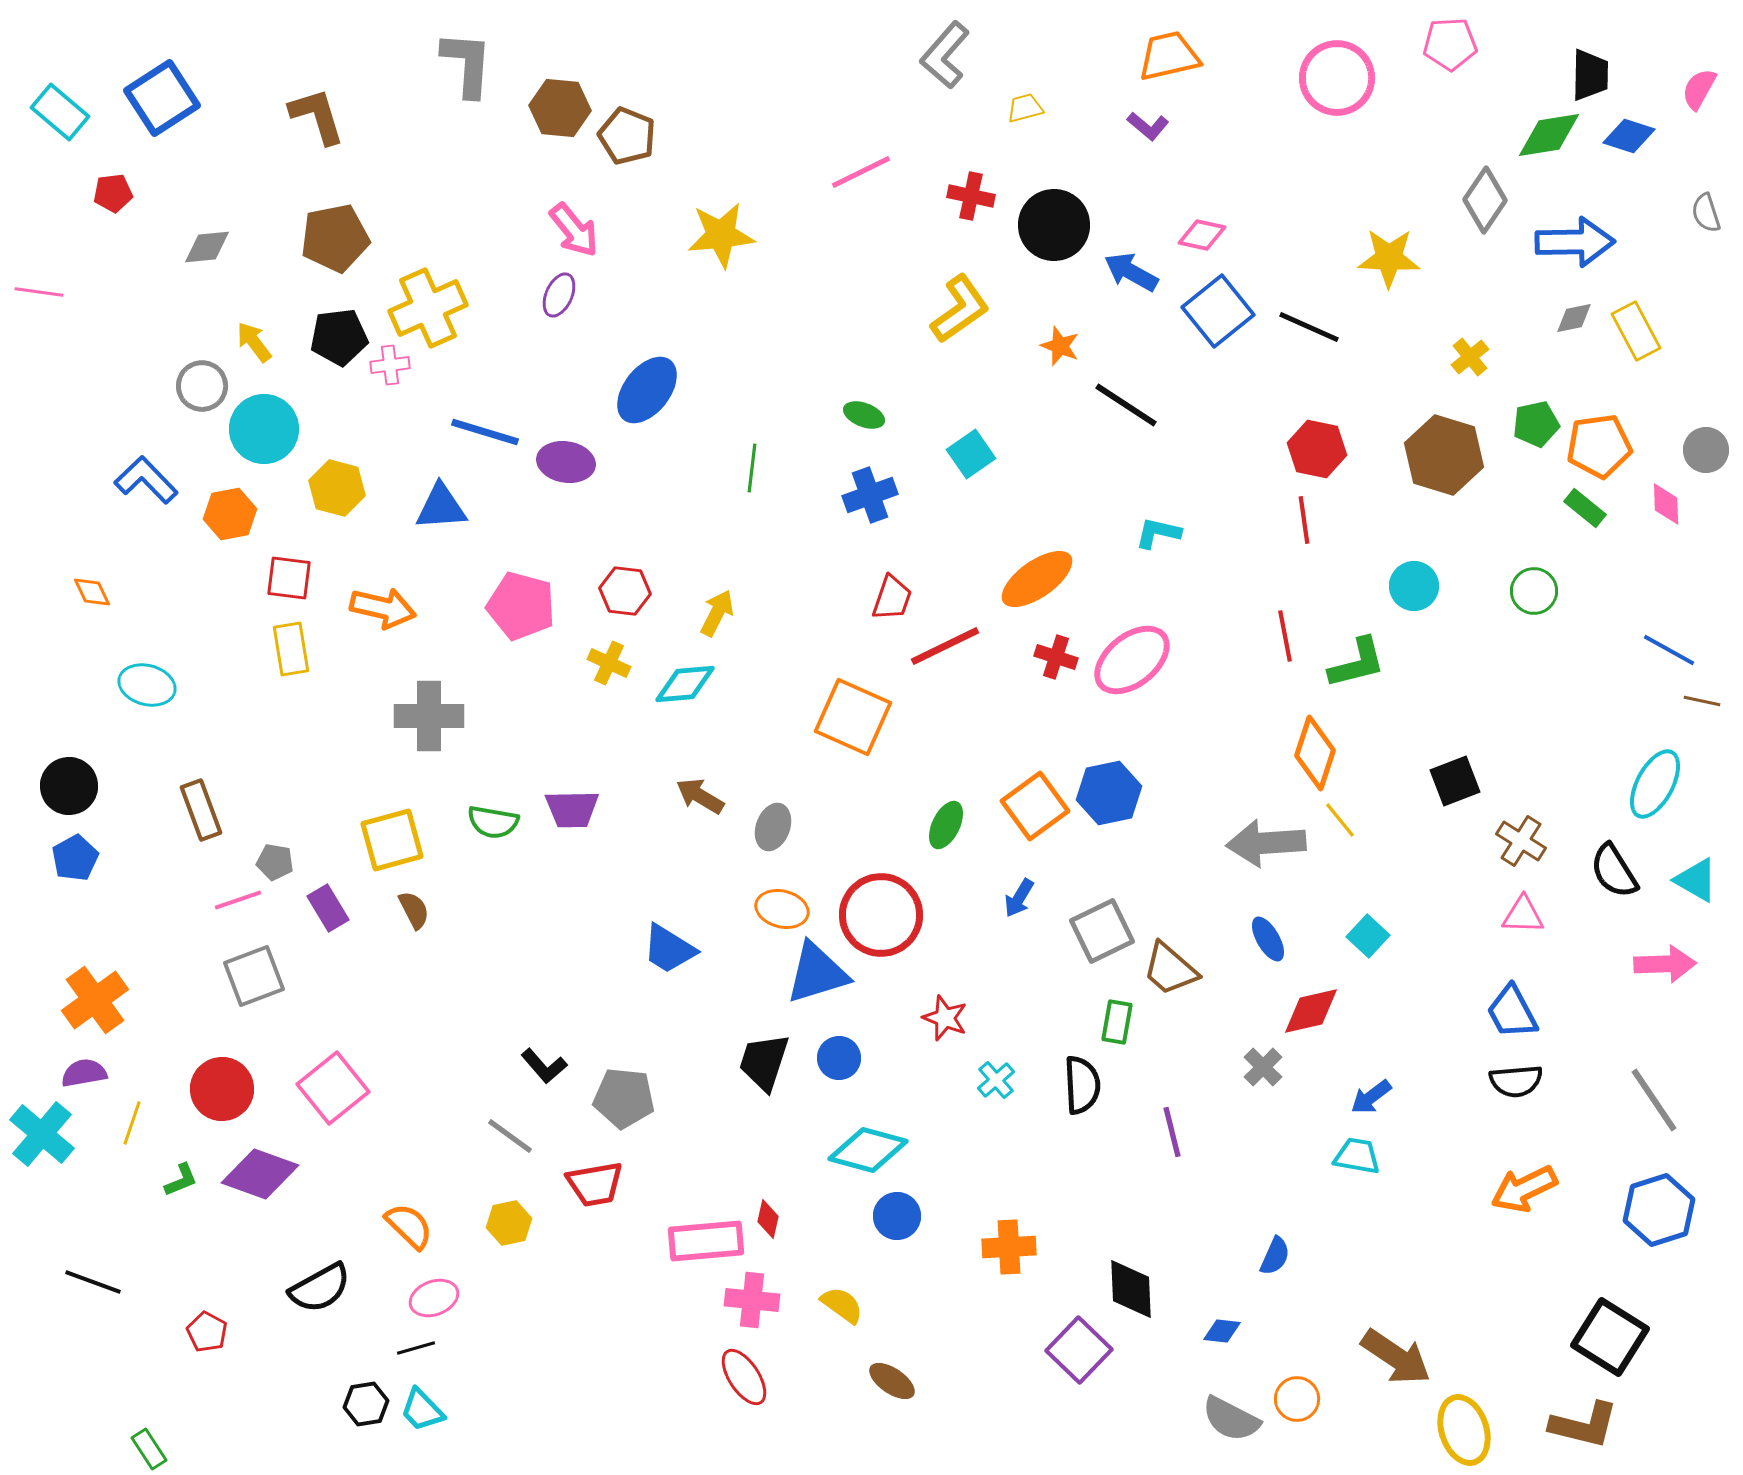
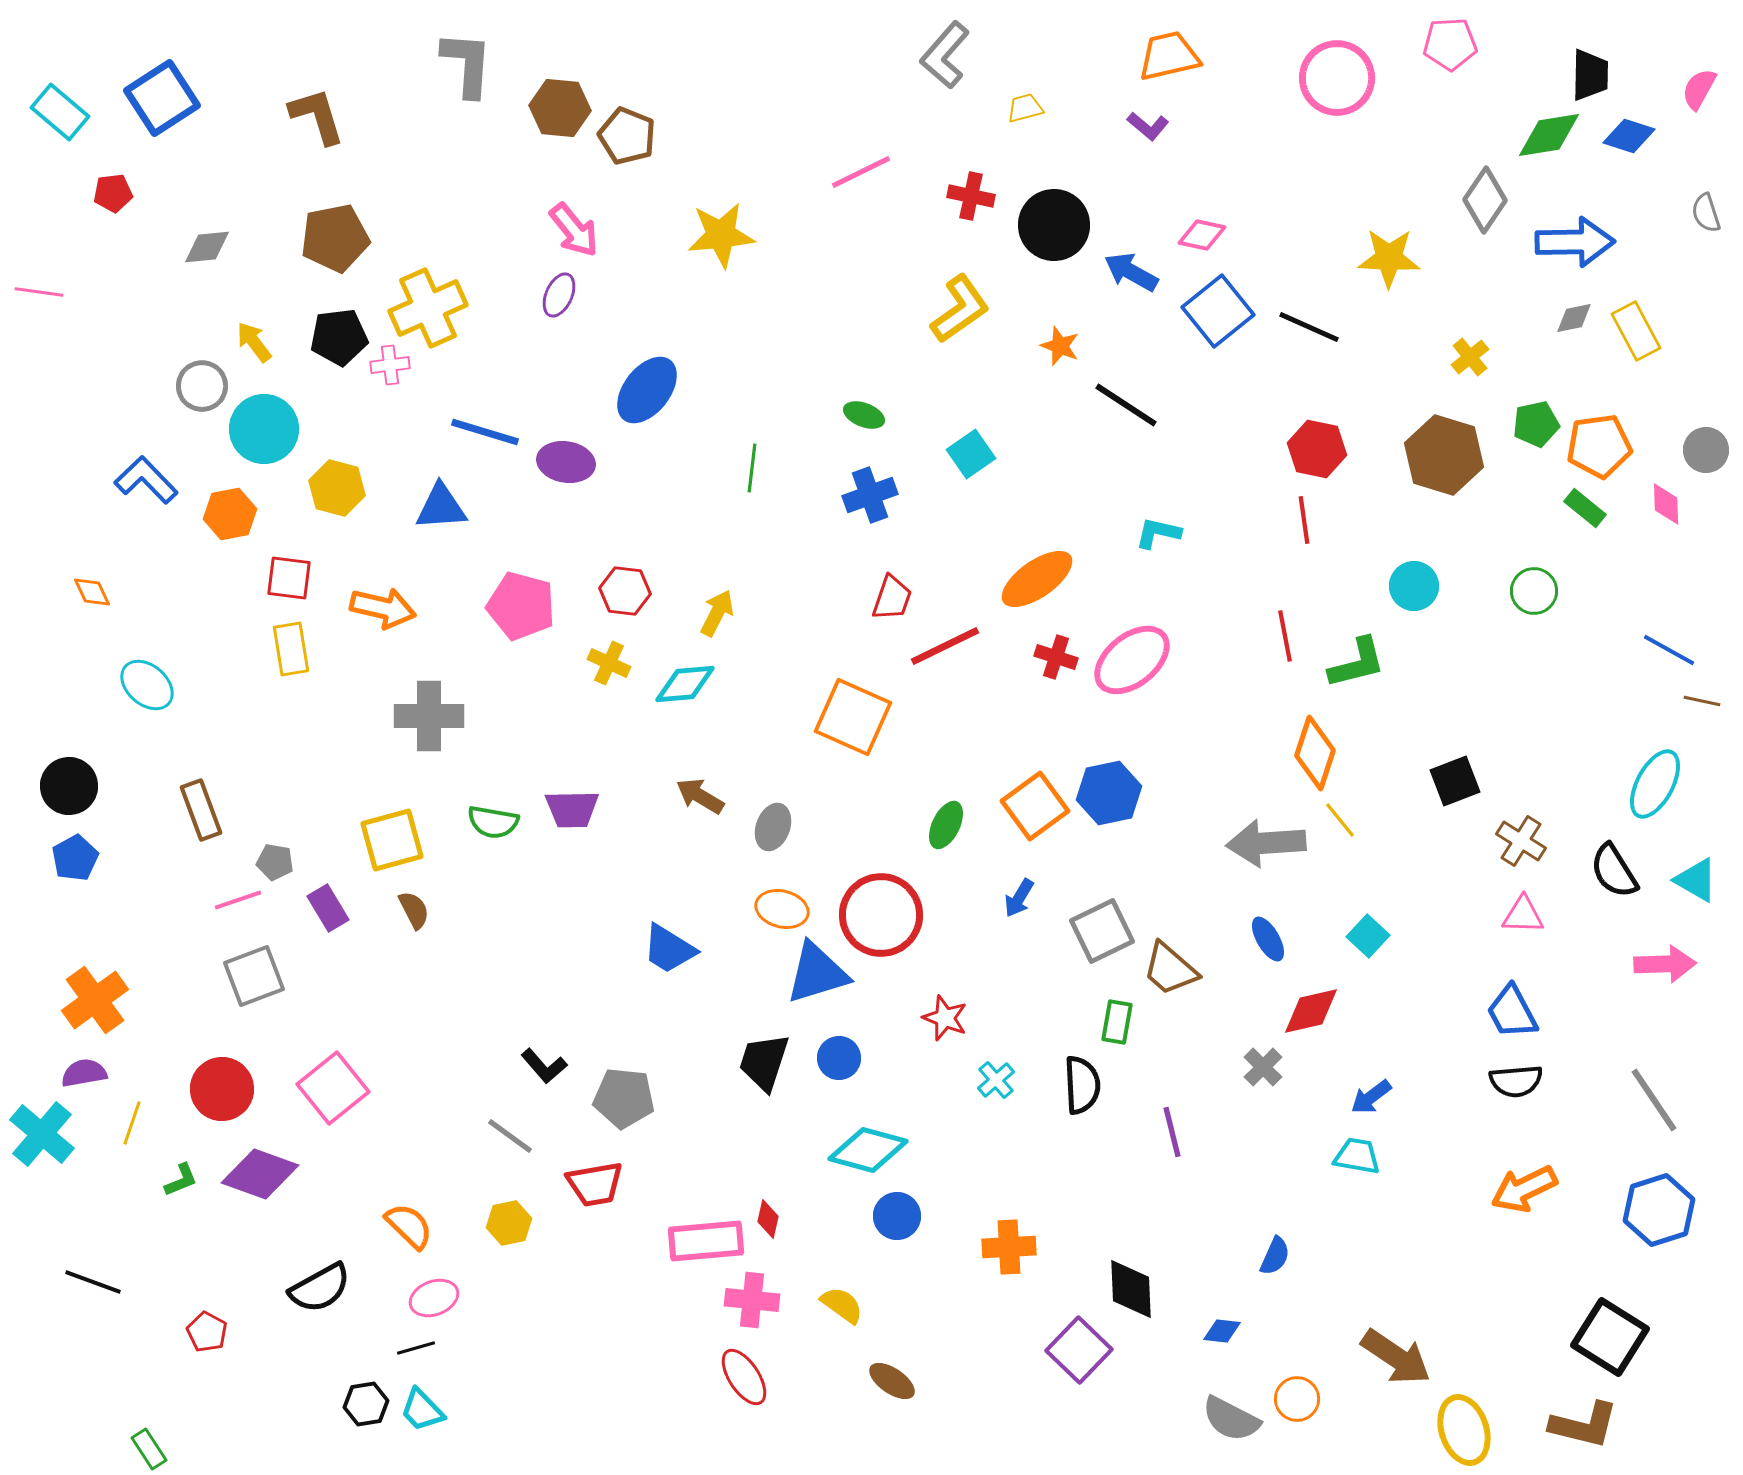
cyan ellipse at (147, 685): rotated 26 degrees clockwise
